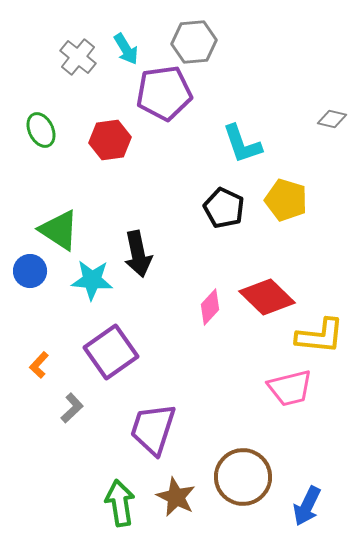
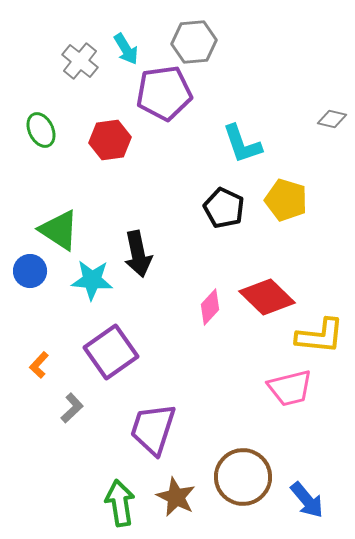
gray cross: moved 2 px right, 4 px down
blue arrow: moved 6 px up; rotated 66 degrees counterclockwise
